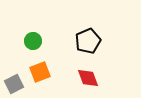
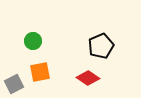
black pentagon: moved 13 px right, 5 px down
orange square: rotated 10 degrees clockwise
red diamond: rotated 35 degrees counterclockwise
